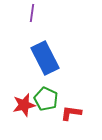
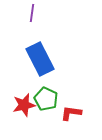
blue rectangle: moved 5 px left, 1 px down
